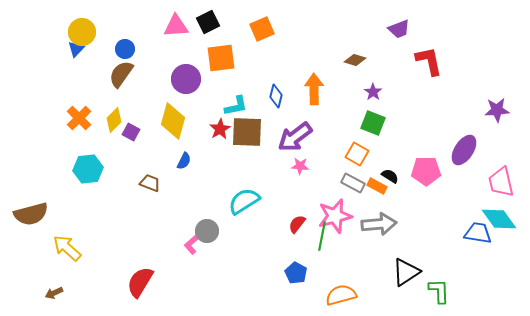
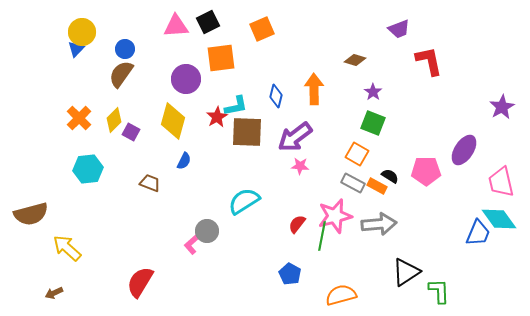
purple star at (497, 110): moved 5 px right, 3 px up; rotated 25 degrees counterclockwise
red star at (220, 129): moved 3 px left, 12 px up
blue trapezoid at (478, 233): rotated 104 degrees clockwise
blue pentagon at (296, 273): moved 6 px left, 1 px down
